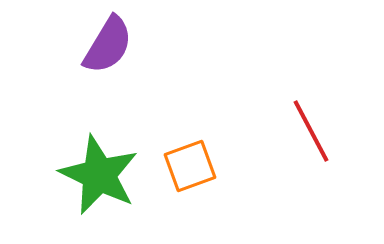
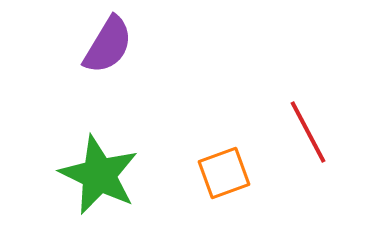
red line: moved 3 px left, 1 px down
orange square: moved 34 px right, 7 px down
